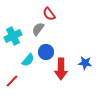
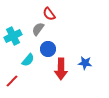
blue circle: moved 2 px right, 3 px up
